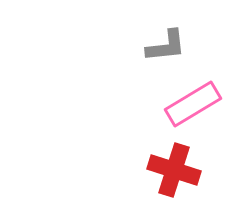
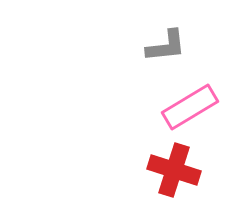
pink rectangle: moved 3 px left, 3 px down
